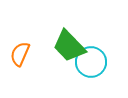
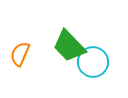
cyan circle: moved 2 px right
